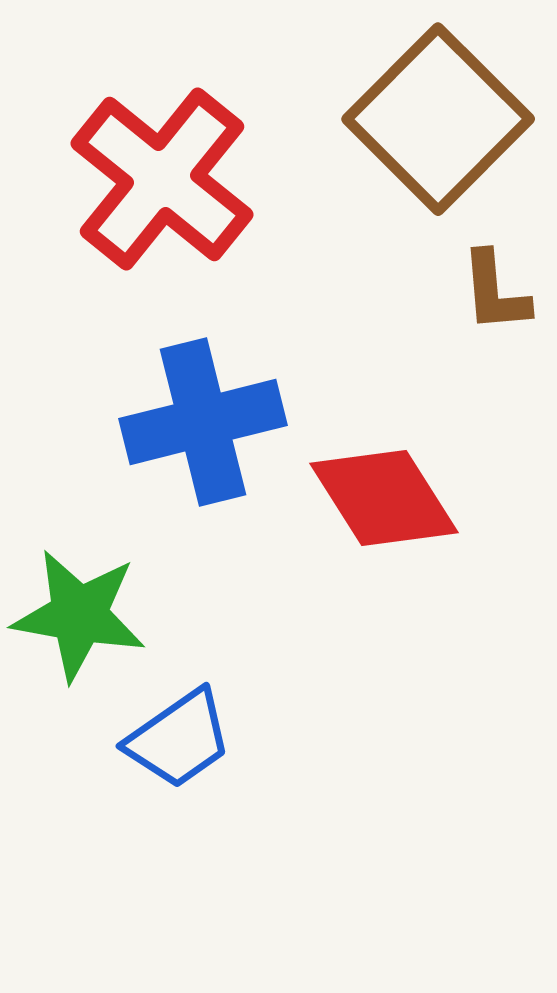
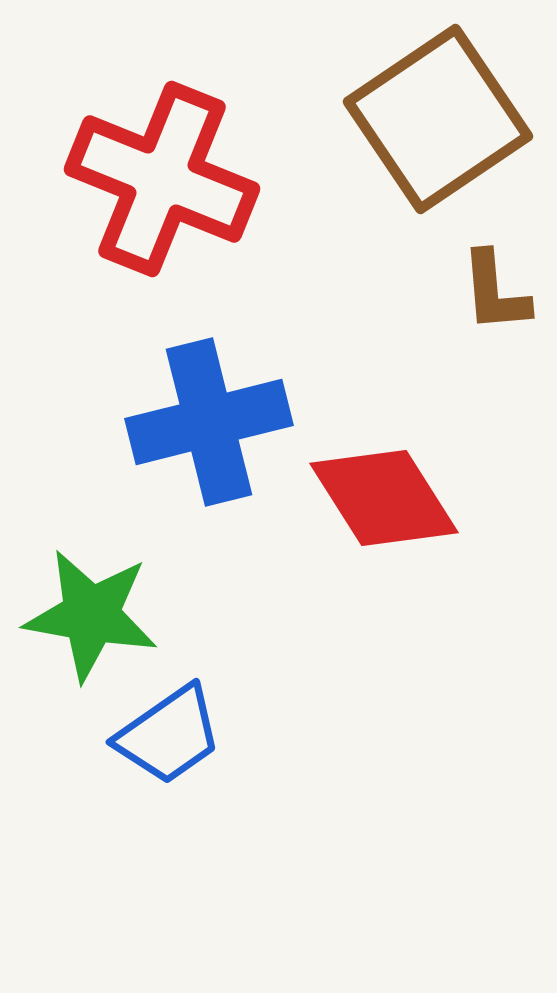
brown square: rotated 11 degrees clockwise
red cross: rotated 17 degrees counterclockwise
blue cross: moved 6 px right
green star: moved 12 px right
blue trapezoid: moved 10 px left, 4 px up
